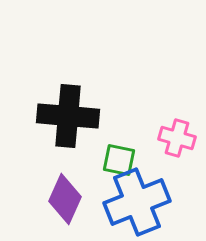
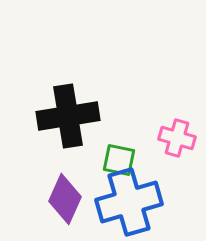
black cross: rotated 14 degrees counterclockwise
blue cross: moved 8 px left; rotated 6 degrees clockwise
